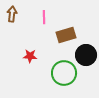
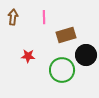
brown arrow: moved 1 px right, 3 px down
red star: moved 2 px left
green circle: moved 2 px left, 3 px up
